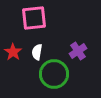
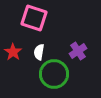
pink square: rotated 24 degrees clockwise
white semicircle: moved 2 px right
